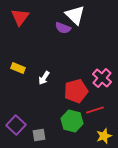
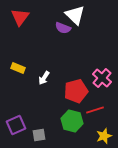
purple square: rotated 24 degrees clockwise
